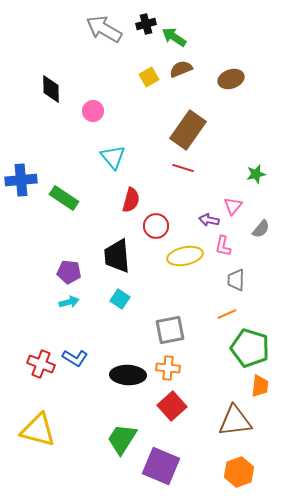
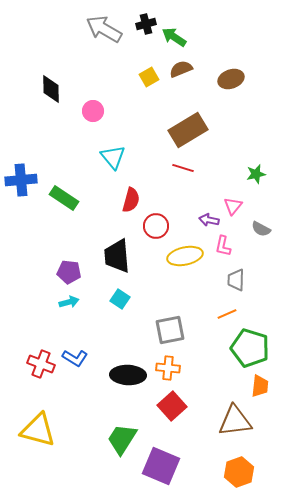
brown rectangle: rotated 24 degrees clockwise
gray semicircle: rotated 78 degrees clockwise
